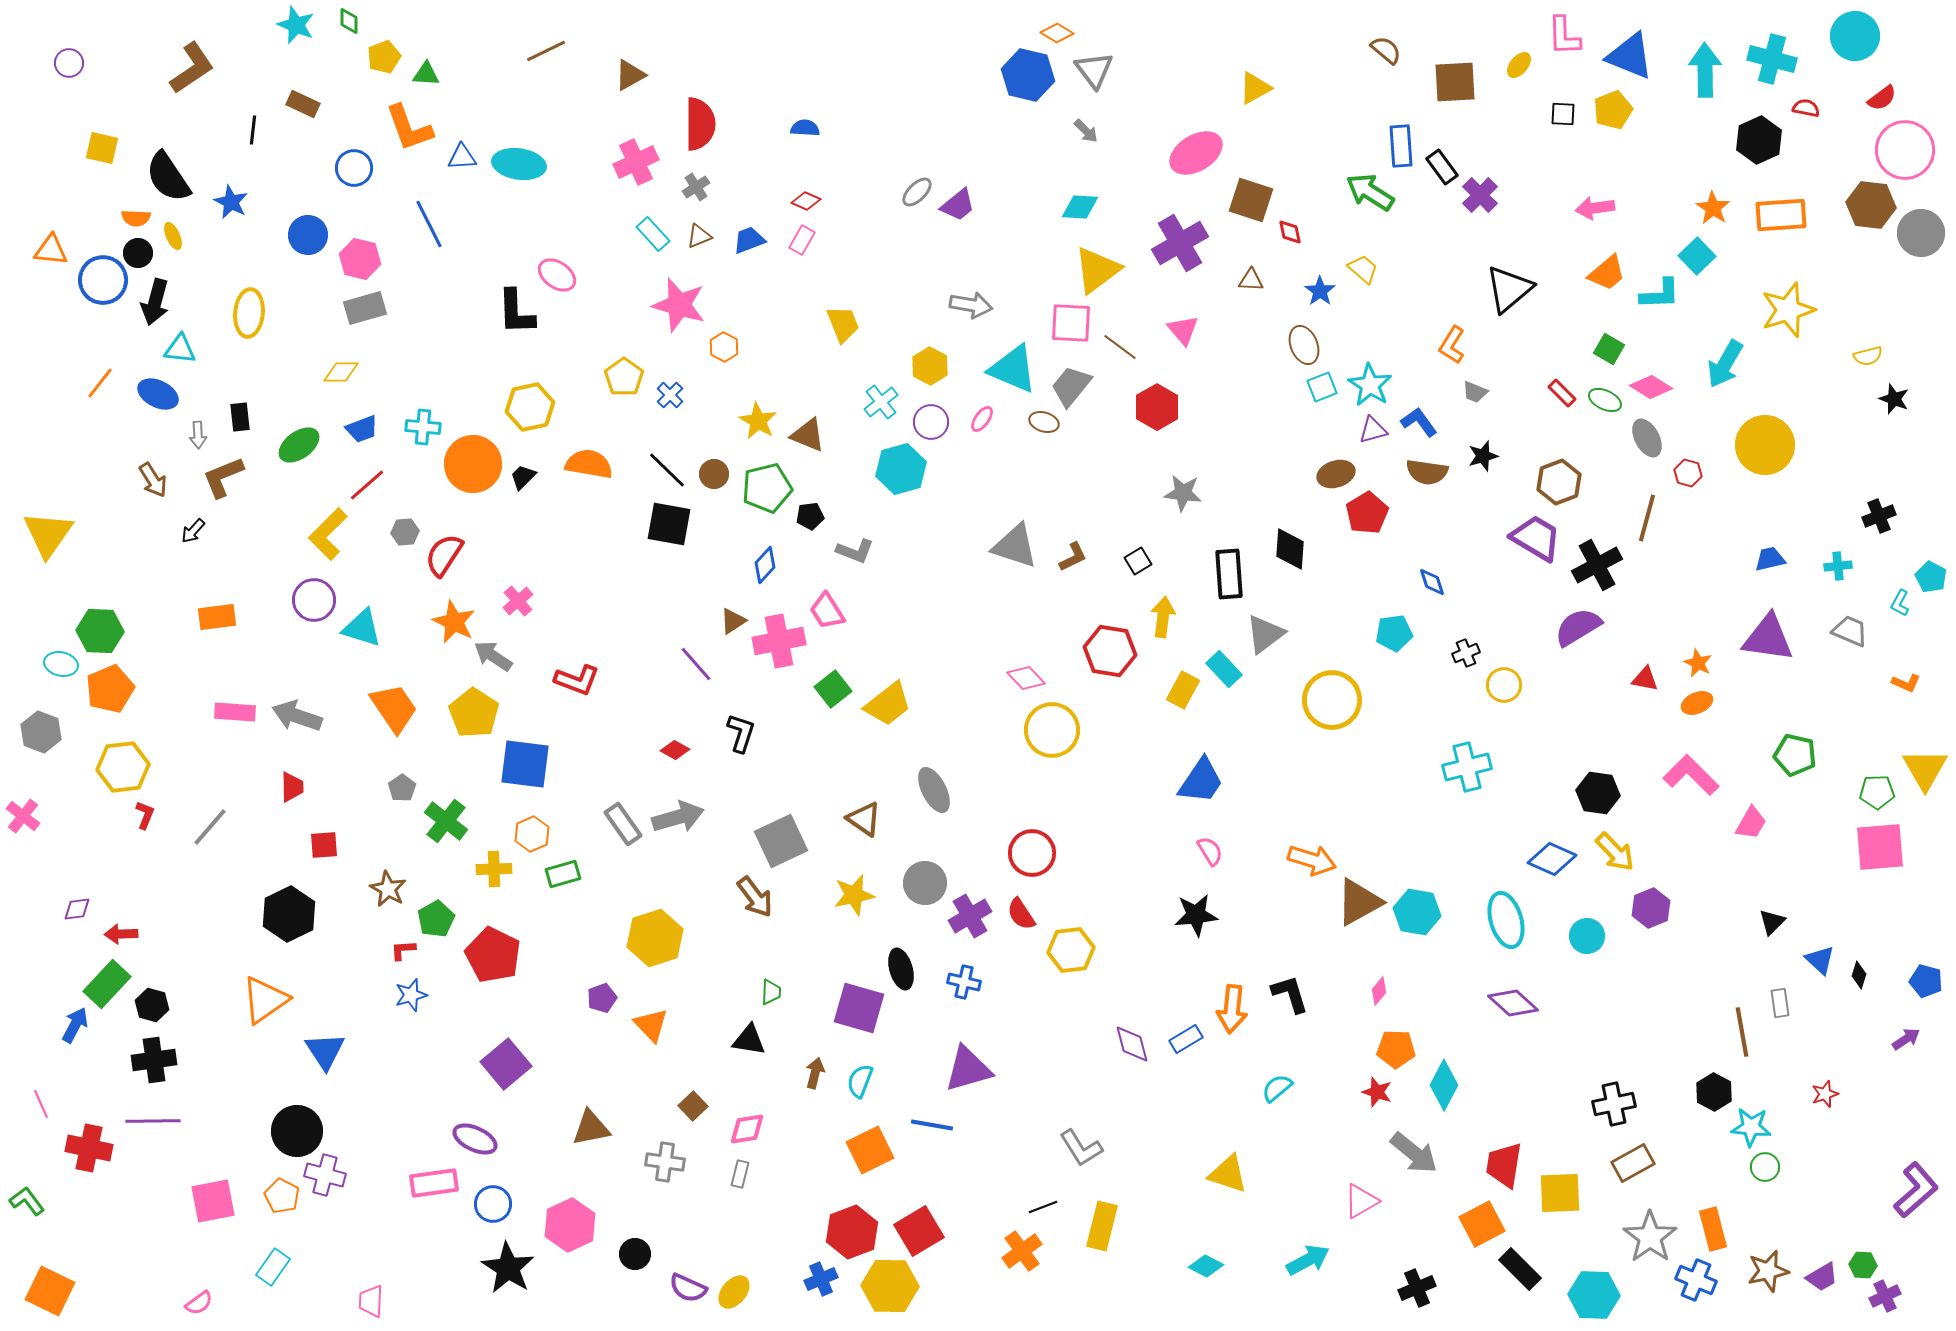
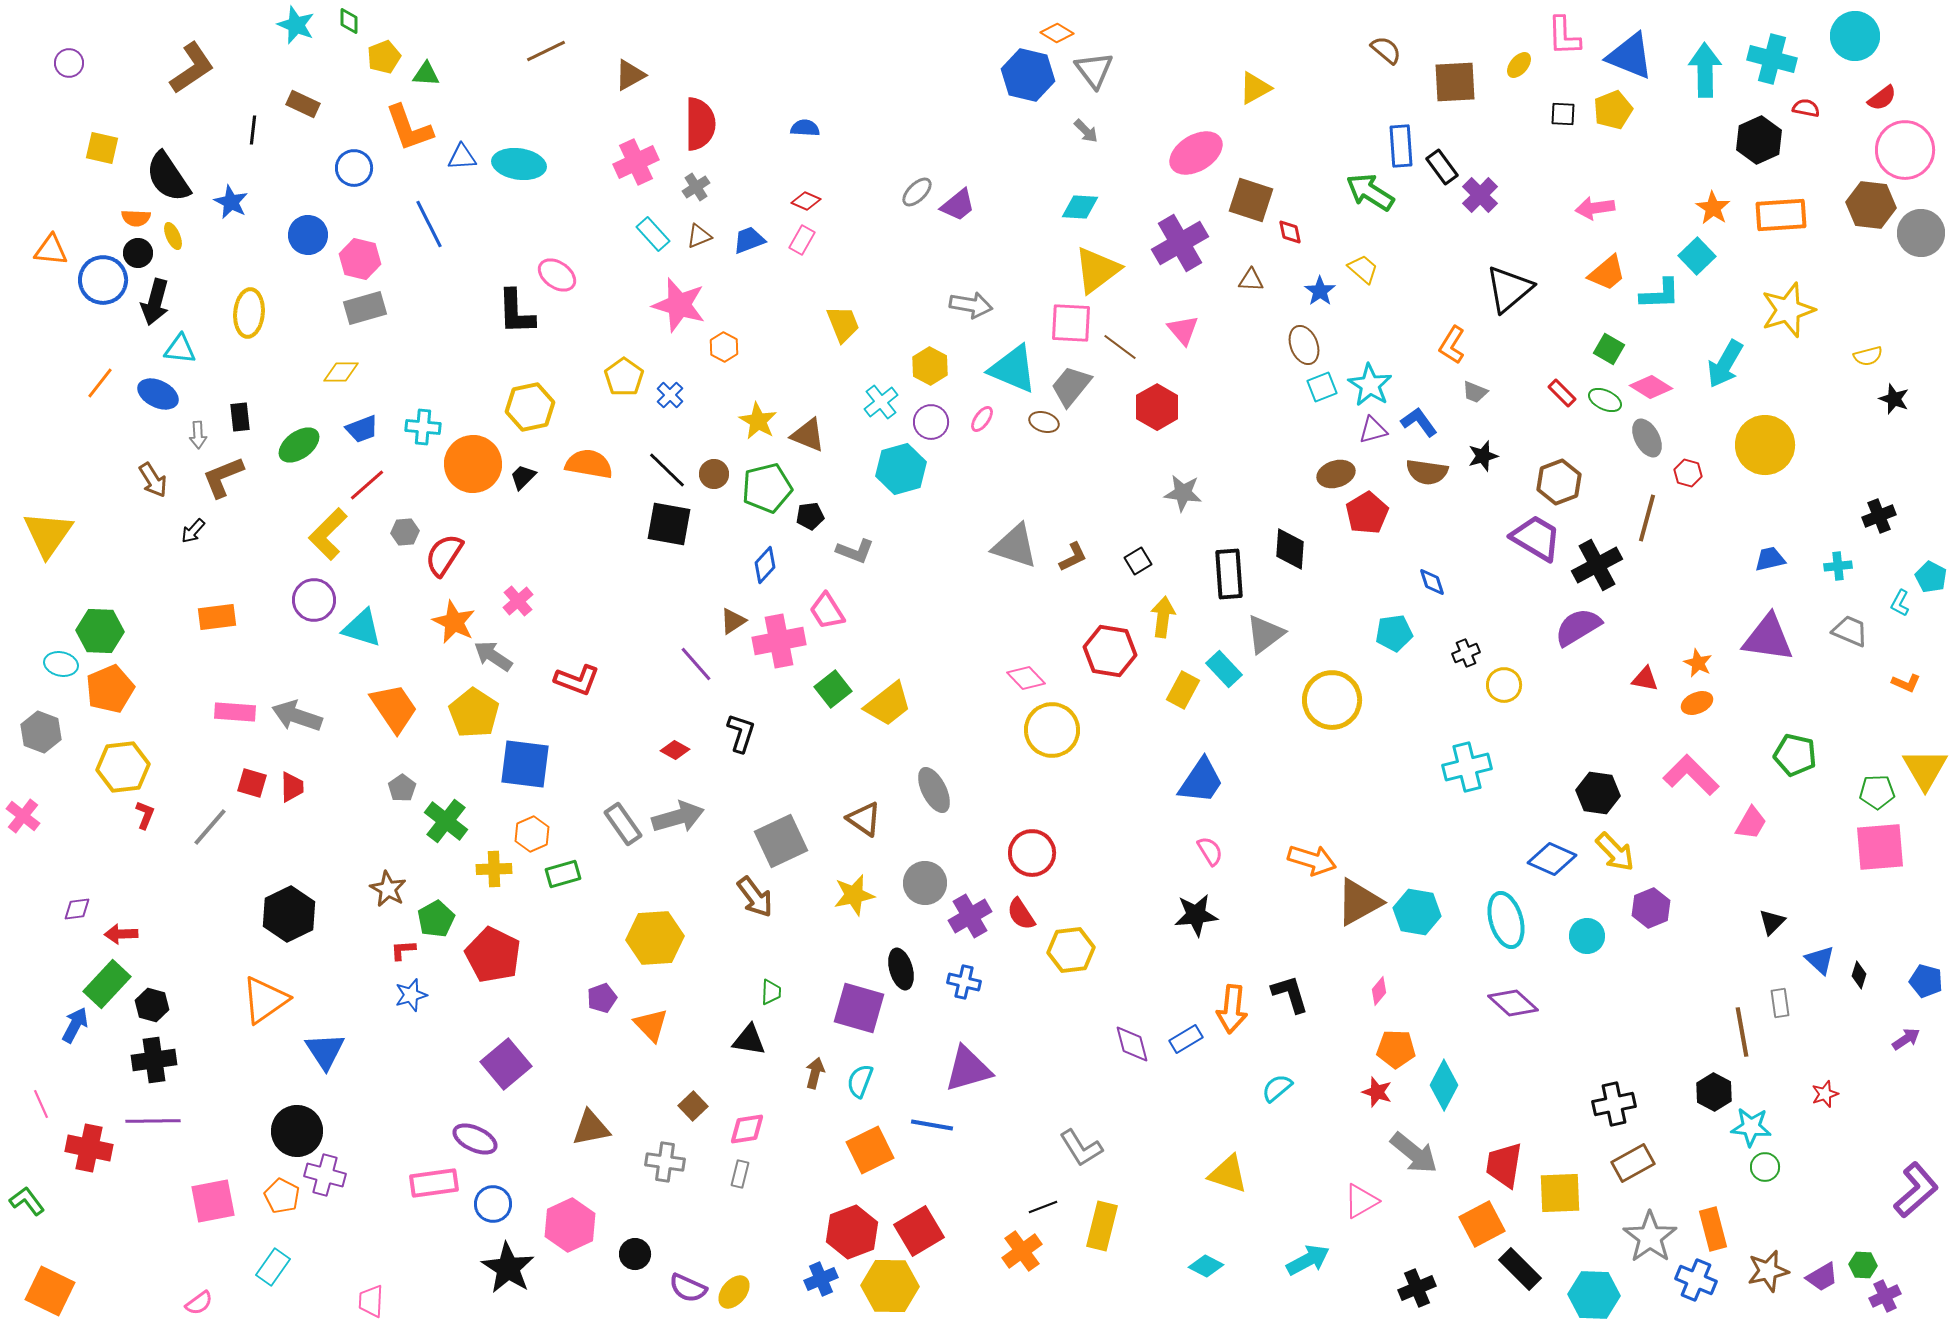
red square at (324, 845): moved 72 px left, 62 px up; rotated 20 degrees clockwise
yellow hexagon at (655, 938): rotated 14 degrees clockwise
